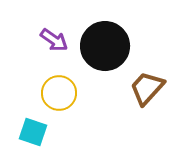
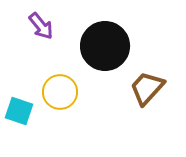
purple arrow: moved 13 px left, 14 px up; rotated 16 degrees clockwise
yellow circle: moved 1 px right, 1 px up
cyan square: moved 14 px left, 21 px up
